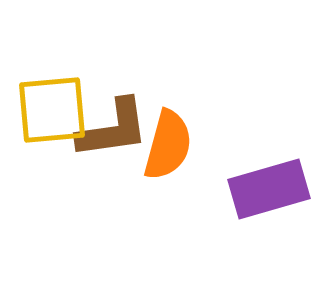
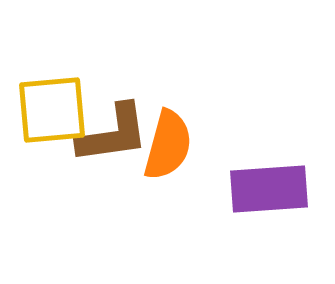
brown L-shape: moved 5 px down
purple rectangle: rotated 12 degrees clockwise
